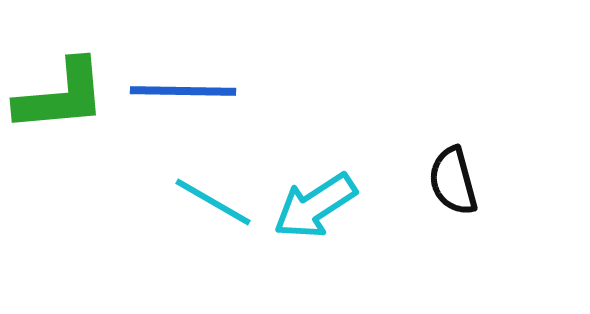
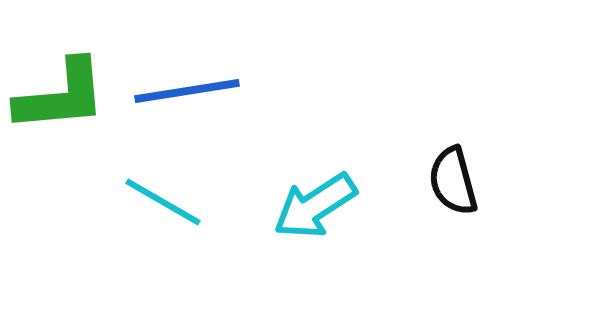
blue line: moved 4 px right; rotated 10 degrees counterclockwise
cyan line: moved 50 px left
